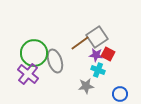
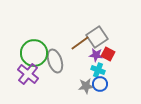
blue circle: moved 20 px left, 10 px up
